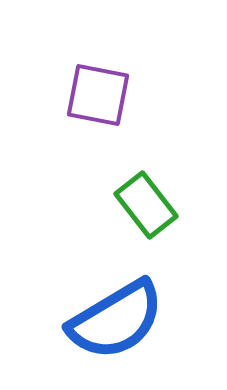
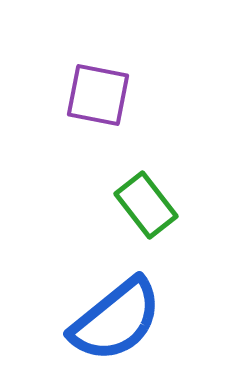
blue semicircle: rotated 8 degrees counterclockwise
